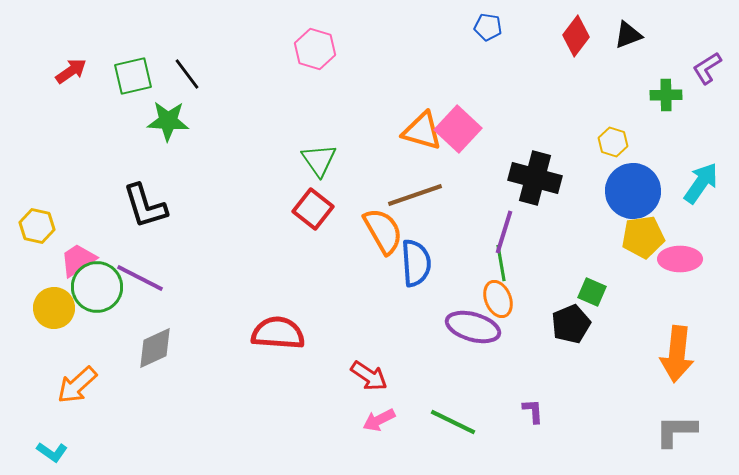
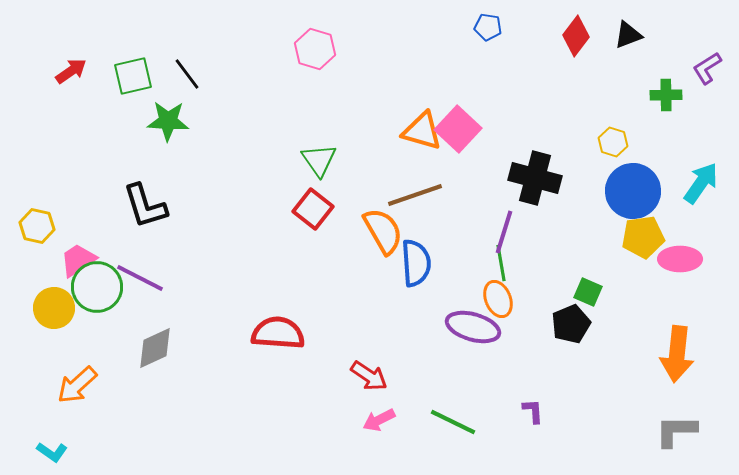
green square at (592, 292): moved 4 px left
